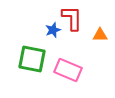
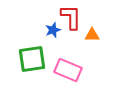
red L-shape: moved 1 px left, 1 px up
orange triangle: moved 8 px left
green square: rotated 20 degrees counterclockwise
